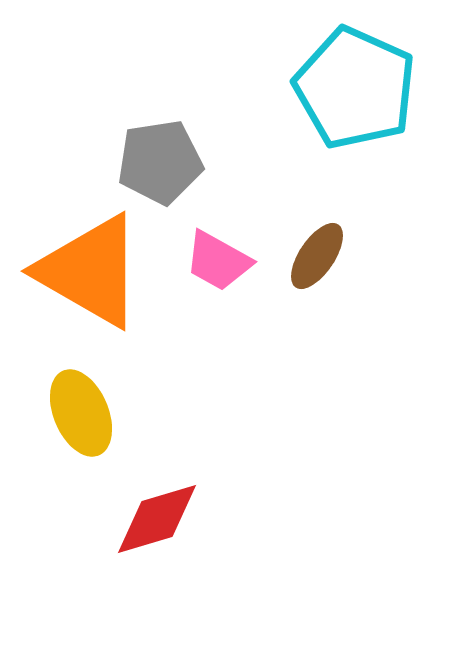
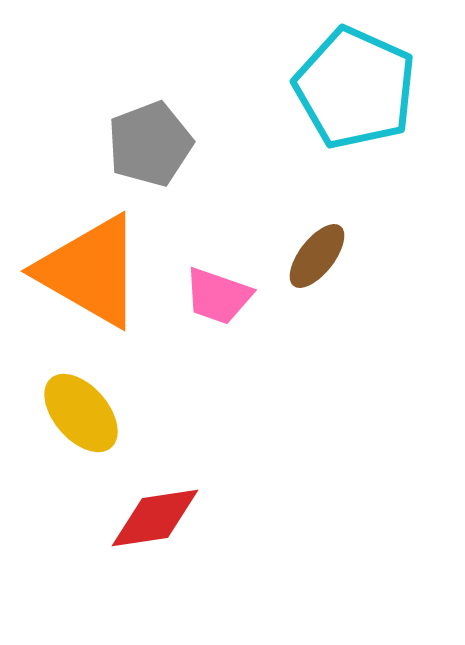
gray pentagon: moved 10 px left, 18 px up; rotated 12 degrees counterclockwise
brown ellipse: rotated 4 degrees clockwise
pink trapezoid: moved 35 px down; rotated 10 degrees counterclockwise
yellow ellipse: rotated 18 degrees counterclockwise
red diamond: moved 2 px left, 1 px up; rotated 8 degrees clockwise
